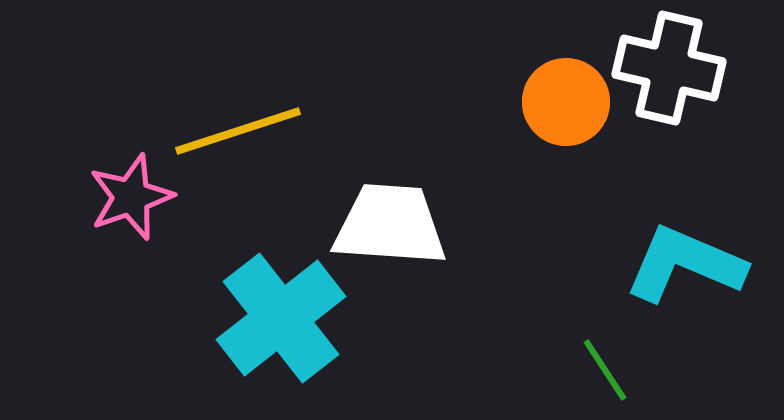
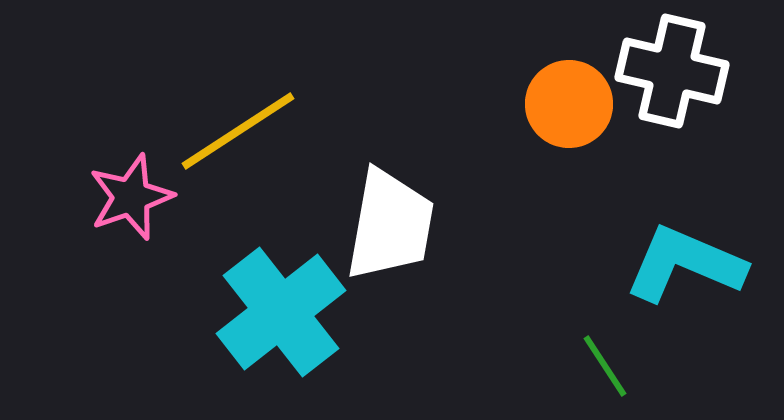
white cross: moved 3 px right, 3 px down
orange circle: moved 3 px right, 2 px down
yellow line: rotated 15 degrees counterclockwise
white trapezoid: rotated 96 degrees clockwise
cyan cross: moved 6 px up
green line: moved 4 px up
